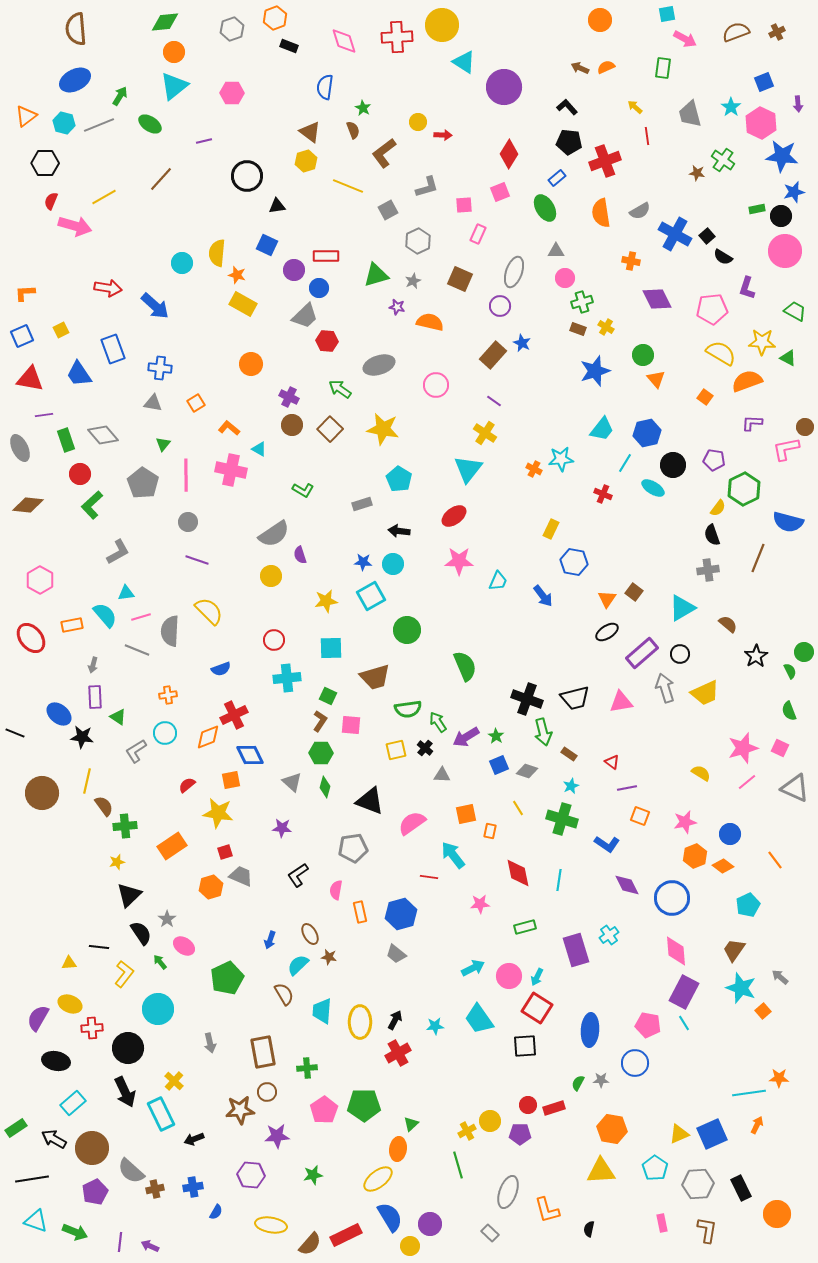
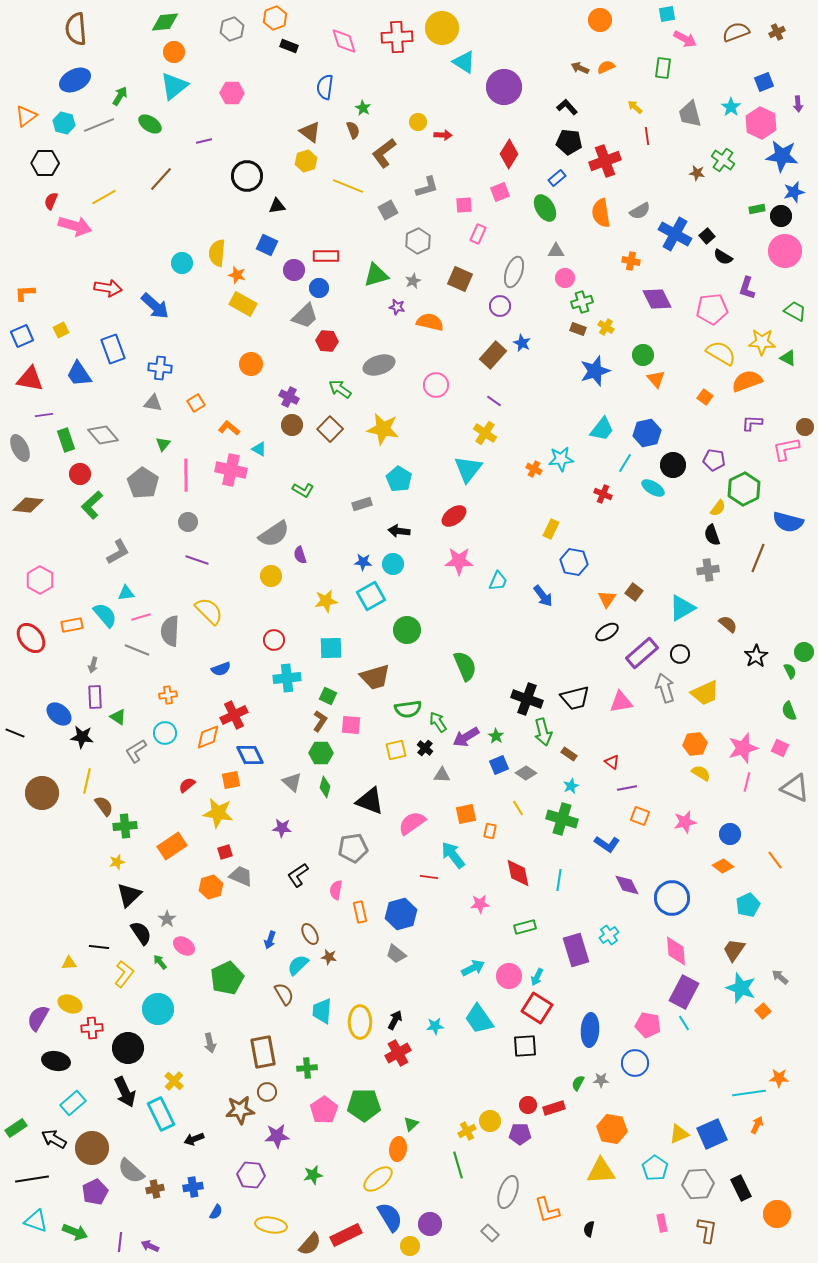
yellow circle at (442, 25): moved 3 px down
gray diamond at (527, 771): moved 1 px left, 2 px down; rotated 15 degrees clockwise
pink line at (747, 782): rotated 36 degrees counterclockwise
orange hexagon at (695, 856): moved 112 px up; rotated 15 degrees clockwise
